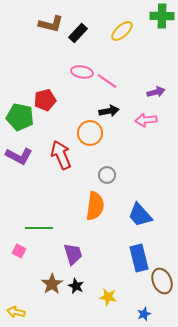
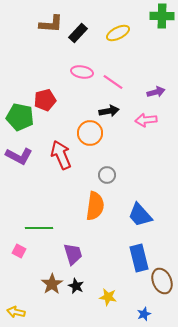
brown L-shape: rotated 10 degrees counterclockwise
yellow ellipse: moved 4 px left, 2 px down; rotated 15 degrees clockwise
pink line: moved 6 px right, 1 px down
